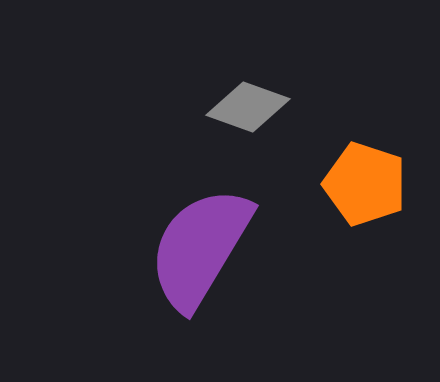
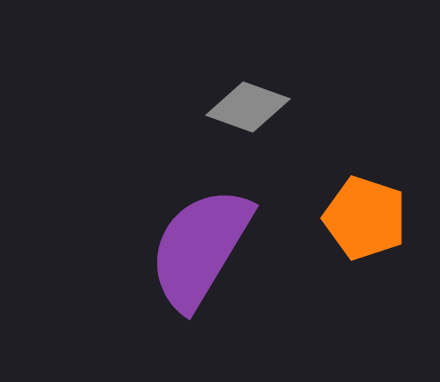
orange pentagon: moved 34 px down
